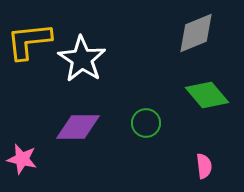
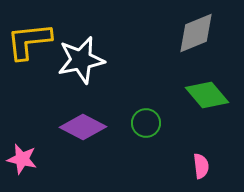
white star: moved 1 px left, 1 px down; rotated 27 degrees clockwise
purple diamond: moved 5 px right; rotated 27 degrees clockwise
pink semicircle: moved 3 px left
